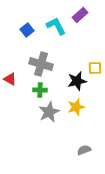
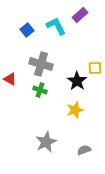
black star: rotated 24 degrees counterclockwise
green cross: rotated 16 degrees clockwise
yellow star: moved 1 px left, 3 px down
gray star: moved 3 px left, 30 px down
